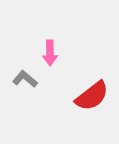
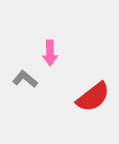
red semicircle: moved 1 px right, 1 px down
